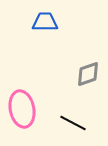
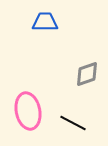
gray diamond: moved 1 px left
pink ellipse: moved 6 px right, 2 px down
